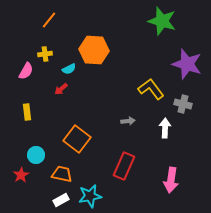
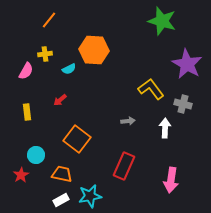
purple star: rotated 12 degrees clockwise
red arrow: moved 1 px left, 11 px down
